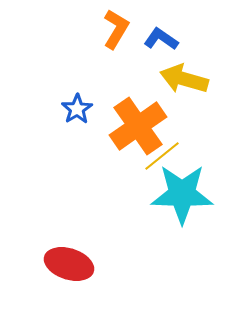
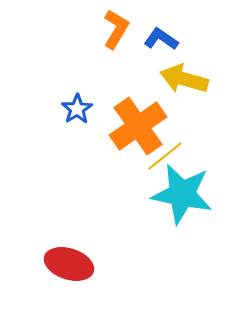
yellow line: moved 3 px right
cyan star: rotated 10 degrees clockwise
